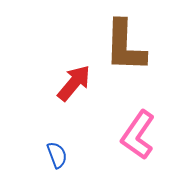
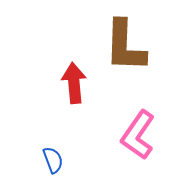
red arrow: rotated 45 degrees counterclockwise
blue semicircle: moved 4 px left, 5 px down
